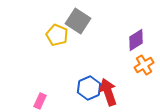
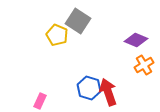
purple diamond: rotated 55 degrees clockwise
blue hexagon: rotated 20 degrees counterclockwise
